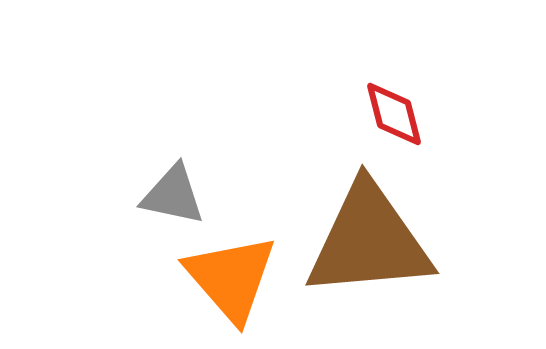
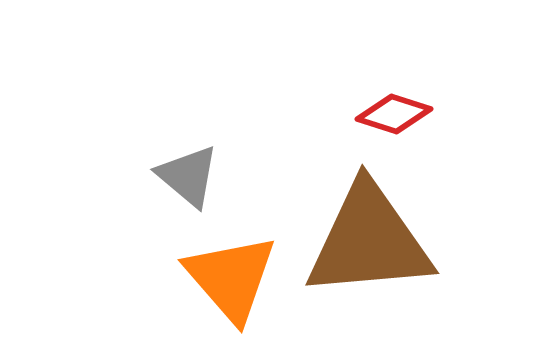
red diamond: rotated 58 degrees counterclockwise
gray triangle: moved 15 px right, 19 px up; rotated 28 degrees clockwise
